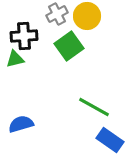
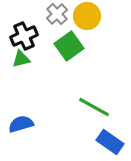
gray cross: rotated 15 degrees counterclockwise
black cross: rotated 20 degrees counterclockwise
green triangle: moved 6 px right
blue rectangle: moved 2 px down
